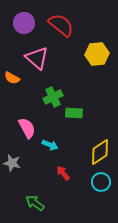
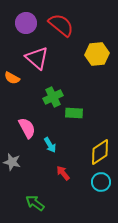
purple circle: moved 2 px right
cyan arrow: rotated 35 degrees clockwise
gray star: moved 1 px up
